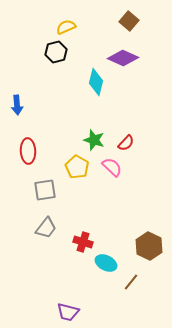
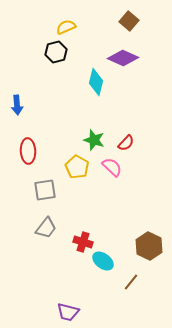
cyan ellipse: moved 3 px left, 2 px up; rotated 10 degrees clockwise
